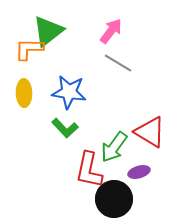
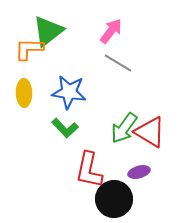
green arrow: moved 10 px right, 19 px up
